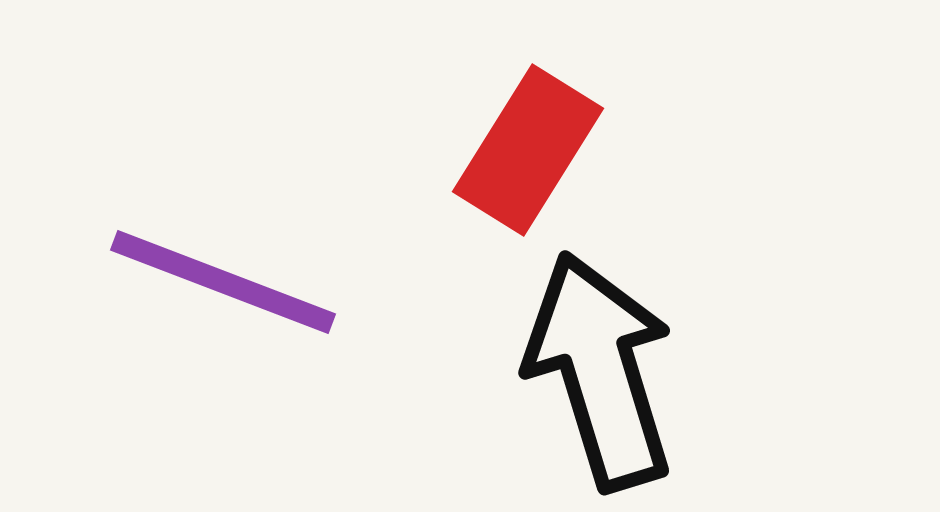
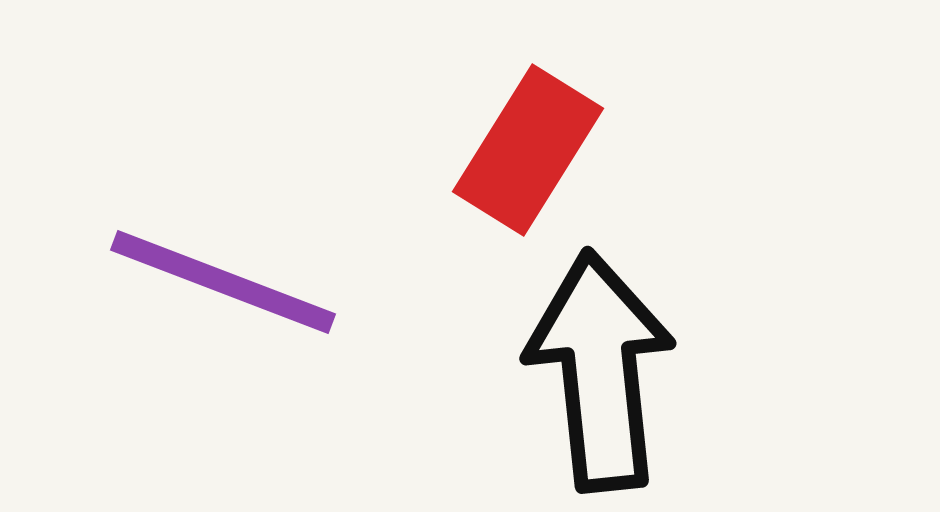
black arrow: rotated 11 degrees clockwise
